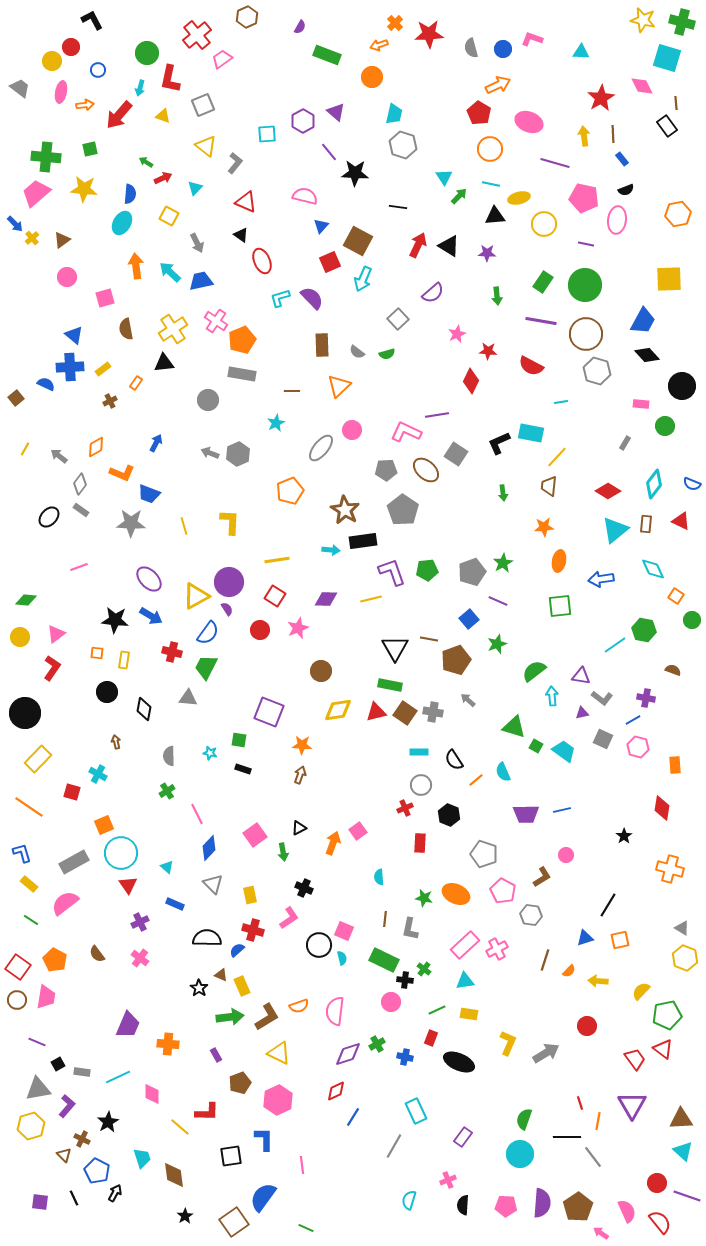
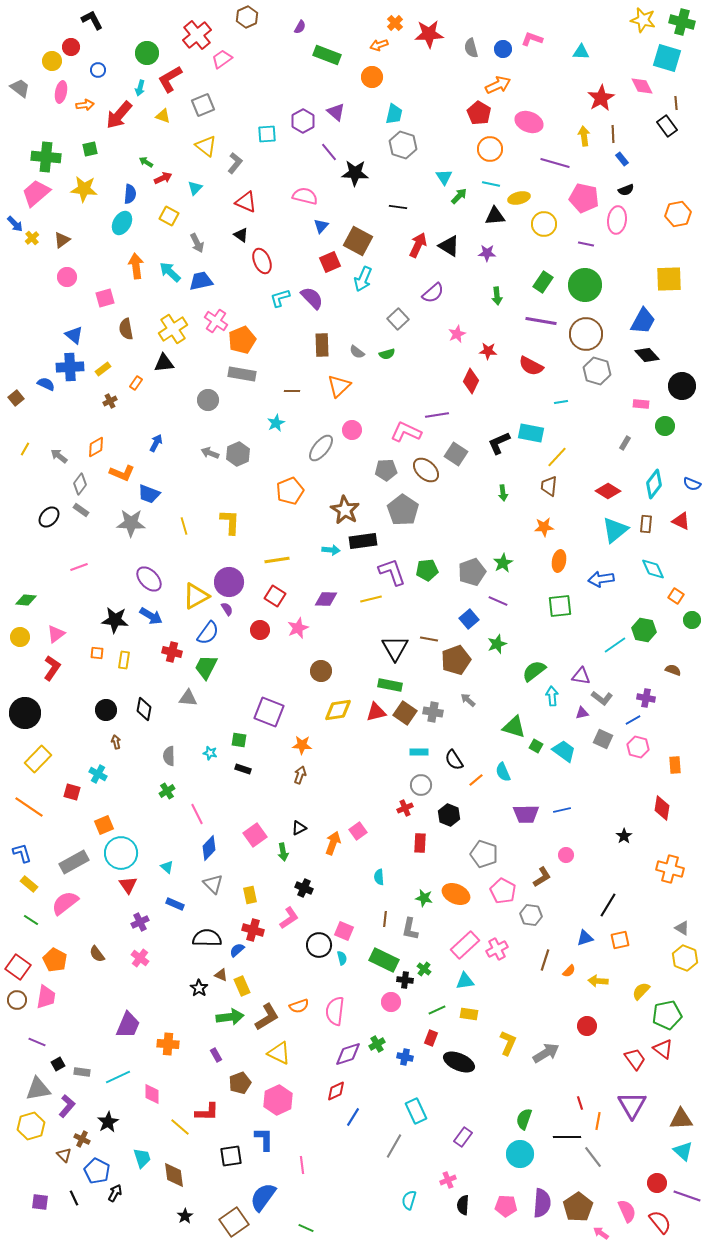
red L-shape at (170, 79): rotated 48 degrees clockwise
black circle at (107, 692): moved 1 px left, 18 px down
